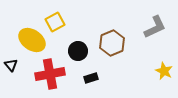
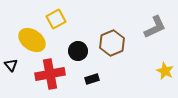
yellow square: moved 1 px right, 3 px up
yellow star: moved 1 px right
black rectangle: moved 1 px right, 1 px down
